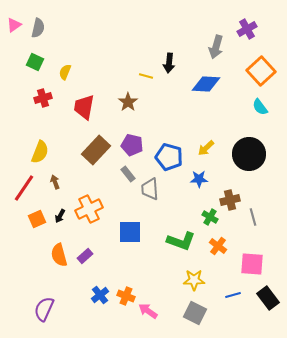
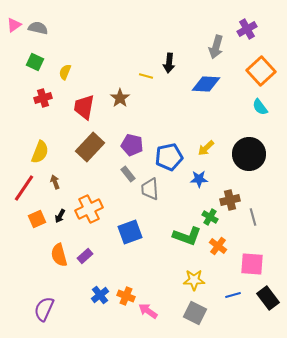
gray semicircle at (38, 28): rotated 90 degrees counterclockwise
brown star at (128, 102): moved 8 px left, 4 px up
brown rectangle at (96, 150): moved 6 px left, 3 px up
blue pentagon at (169, 157): rotated 28 degrees counterclockwise
blue square at (130, 232): rotated 20 degrees counterclockwise
green L-shape at (181, 241): moved 6 px right, 5 px up
